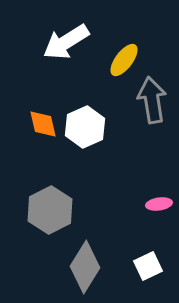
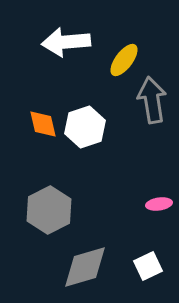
white arrow: rotated 27 degrees clockwise
white hexagon: rotated 6 degrees clockwise
gray hexagon: moved 1 px left
gray diamond: rotated 42 degrees clockwise
